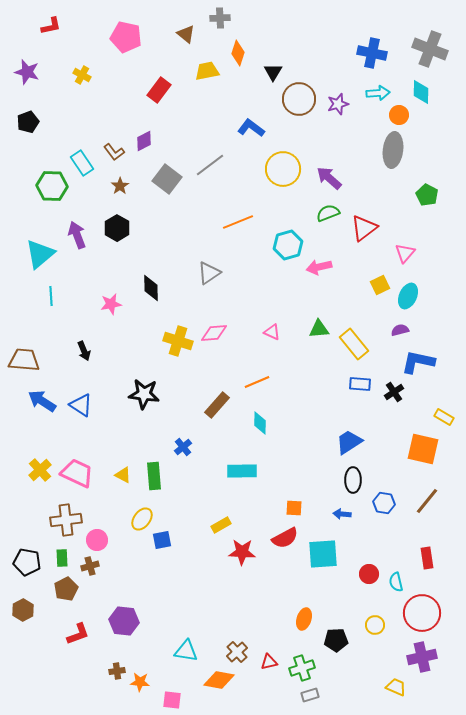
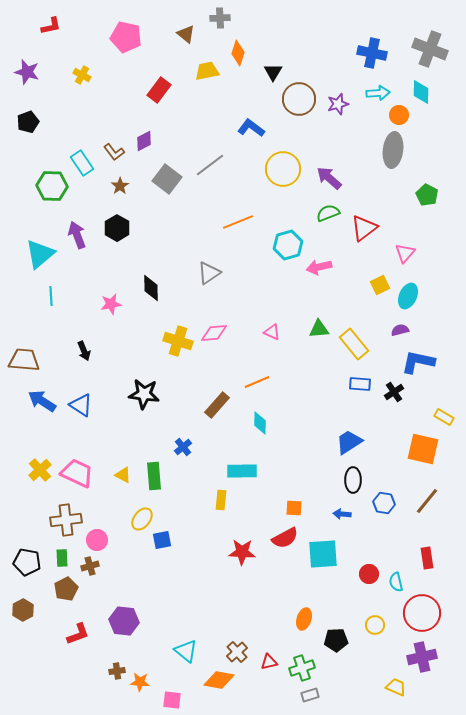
yellow rectangle at (221, 525): moved 25 px up; rotated 54 degrees counterclockwise
cyan triangle at (186, 651): rotated 30 degrees clockwise
